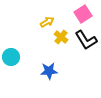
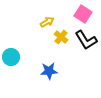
pink square: rotated 24 degrees counterclockwise
